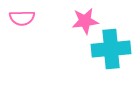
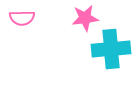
pink star: moved 3 px up
